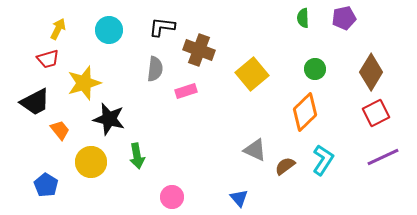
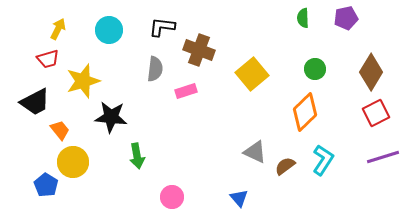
purple pentagon: moved 2 px right
yellow star: moved 1 px left, 2 px up
black star: moved 2 px right, 2 px up; rotated 8 degrees counterclockwise
gray triangle: moved 2 px down
purple line: rotated 8 degrees clockwise
yellow circle: moved 18 px left
